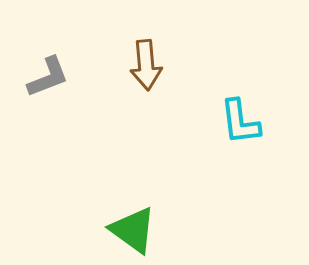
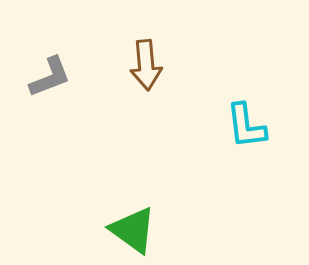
gray L-shape: moved 2 px right
cyan L-shape: moved 6 px right, 4 px down
